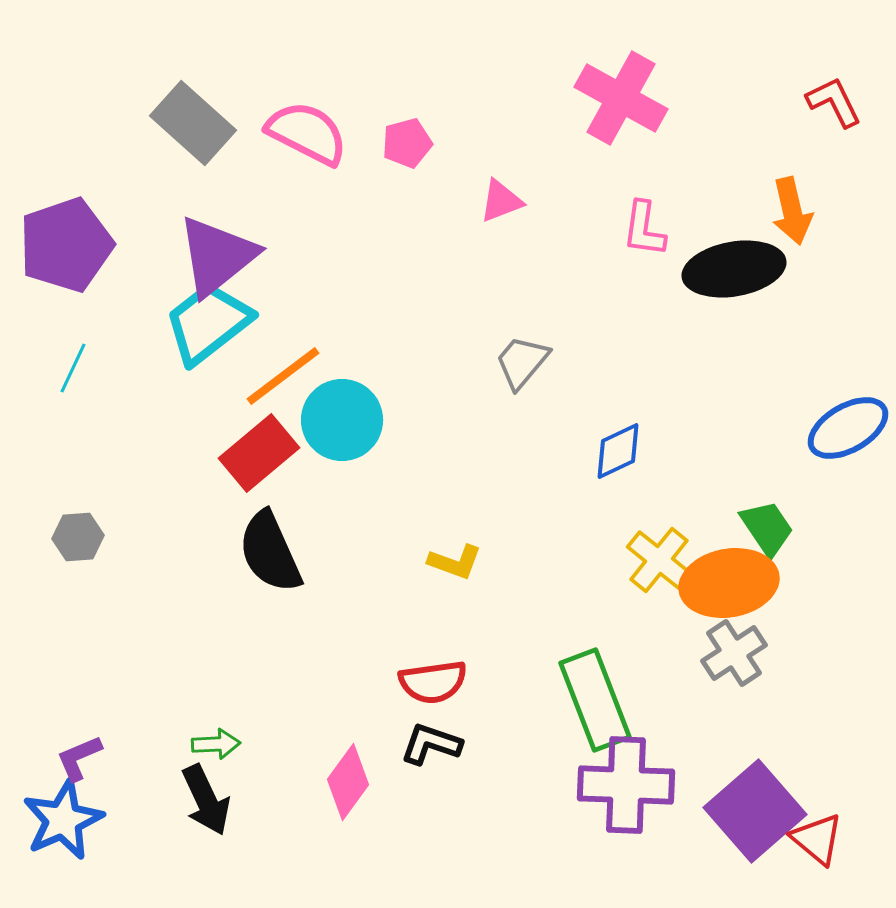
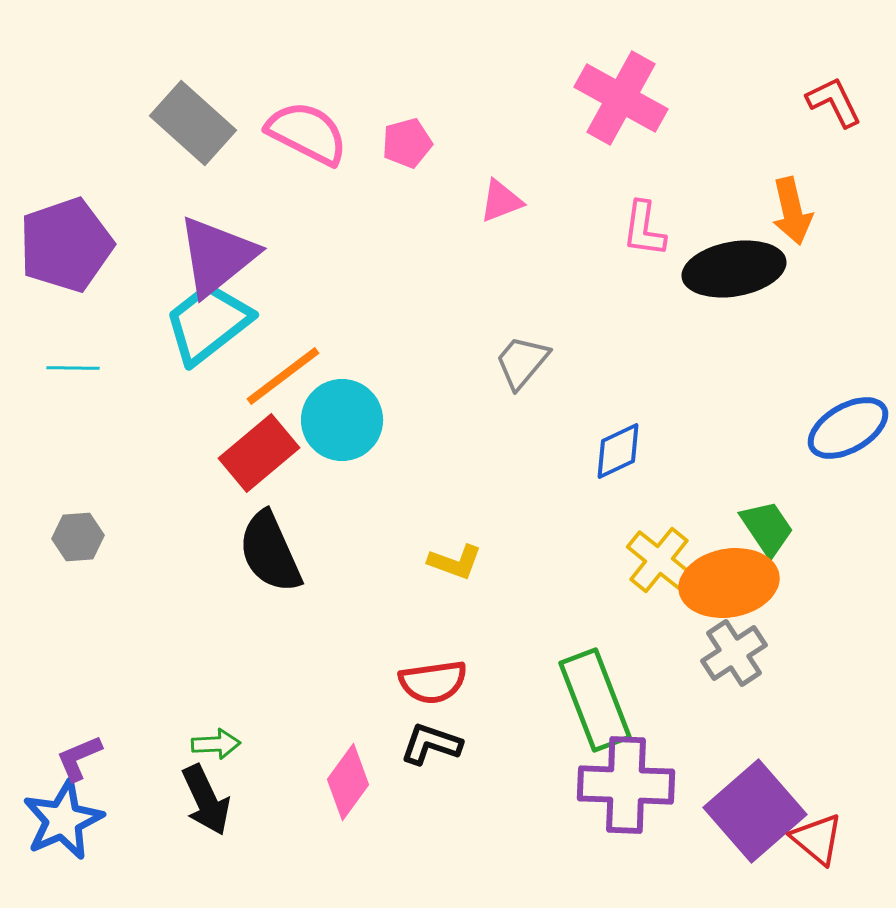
cyan line: rotated 66 degrees clockwise
